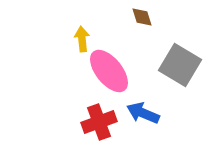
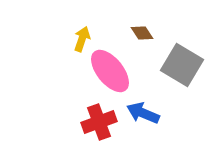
brown diamond: moved 16 px down; rotated 15 degrees counterclockwise
yellow arrow: rotated 25 degrees clockwise
gray square: moved 2 px right
pink ellipse: moved 1 px right
